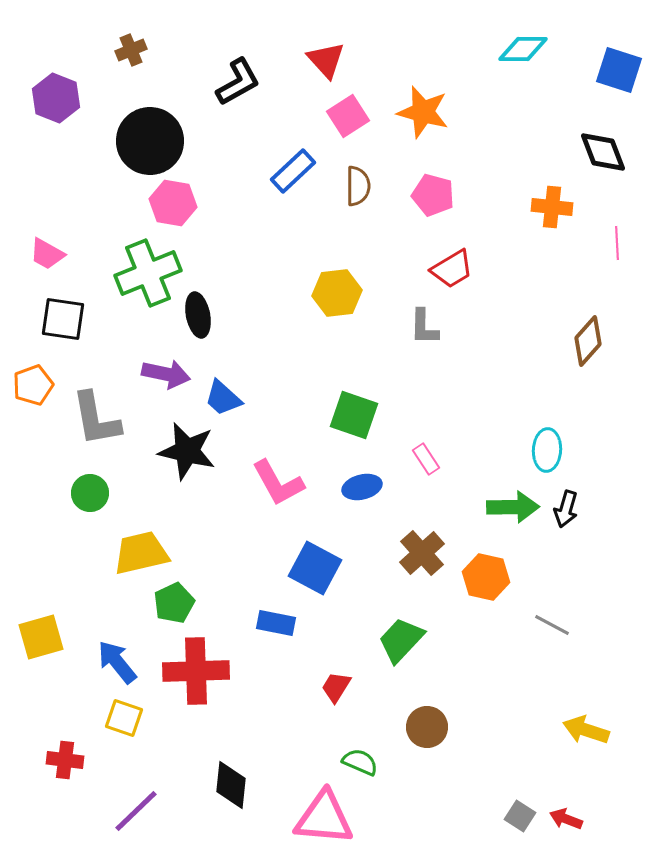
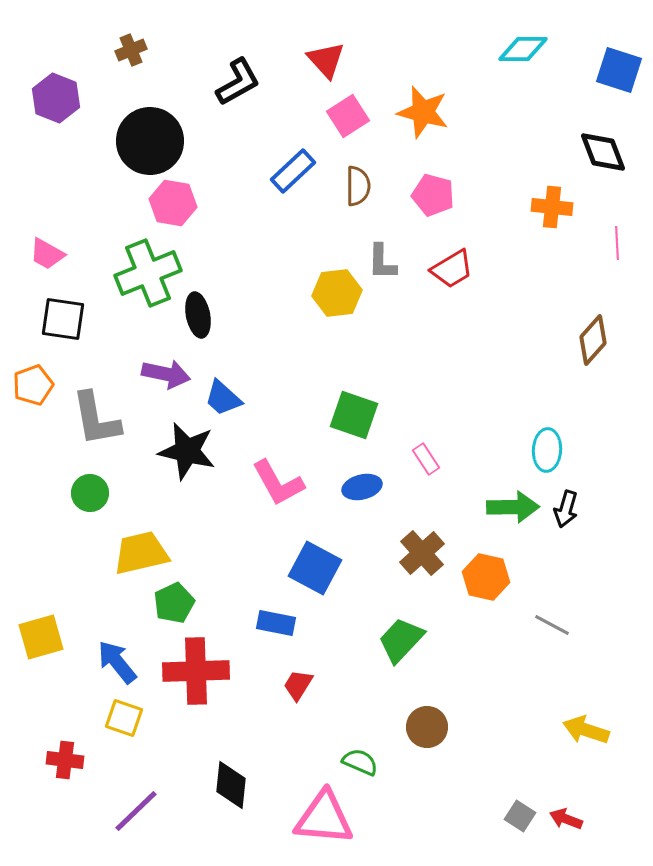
gray L-shape at (424, 327): moved 42 px left, 65 px up
brown diamond at (588, 341): moved 5 px right, 1 px up
red trapezoid at (336, 687): moved 38 px left, 2 px up
